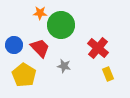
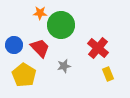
gray star: rotated 24 degrees counterclockwise
